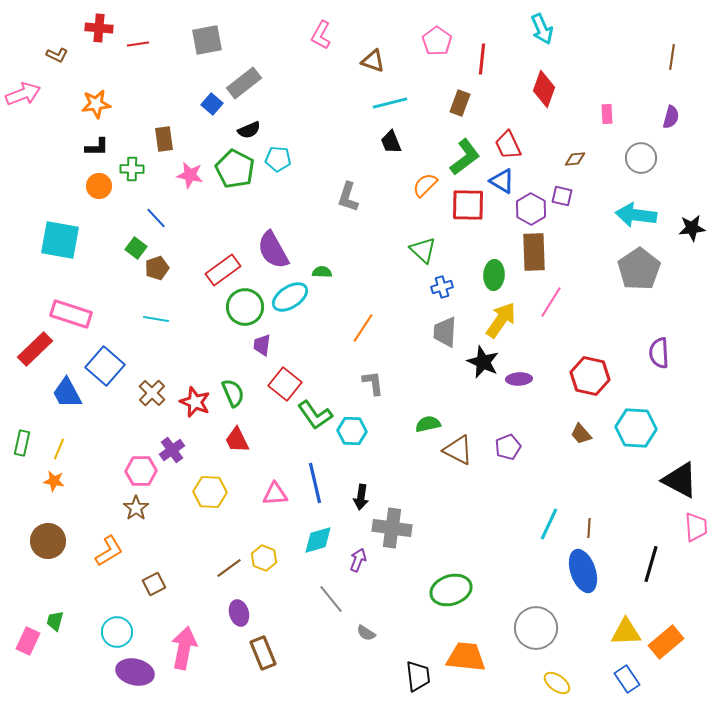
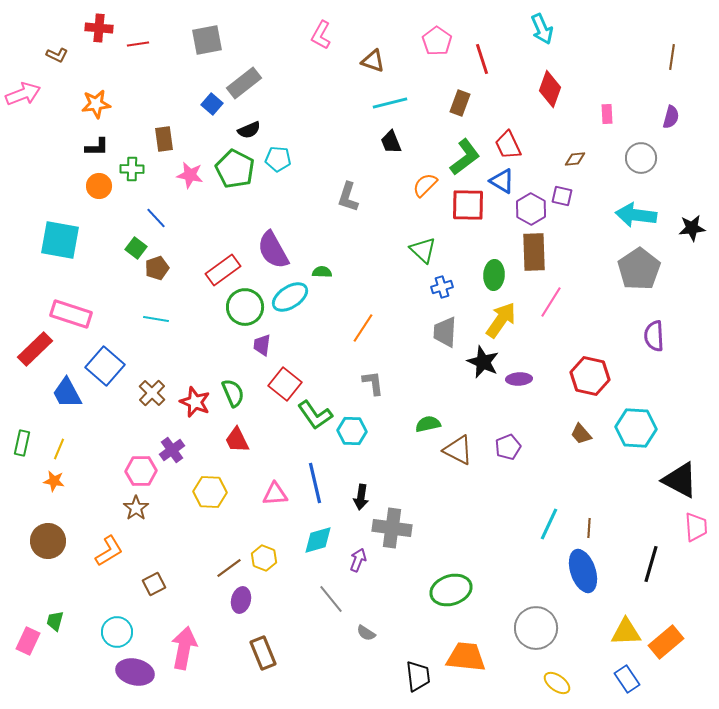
red line at (482, 59): rotated 24 degrees counterclockwise
red diamond at (544, 89): moved 6 px right
purple semicircle at (659, 353): moved 5 px left, 17 px up
purple ellipse at (239, 613): moved 2 px right, 13 px up; rotated 30 degrees clockwise
